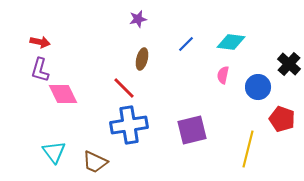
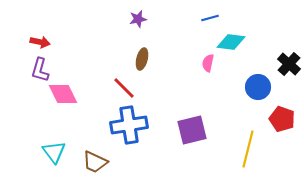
blue line: moved 24 px right, 26 px up; rotated 30 degrees clockwise
pink semicircle: moved 15 px left, 12 px up
